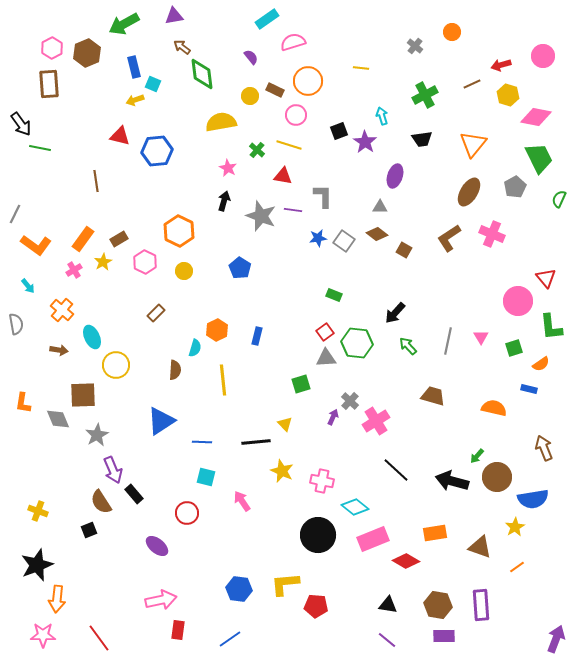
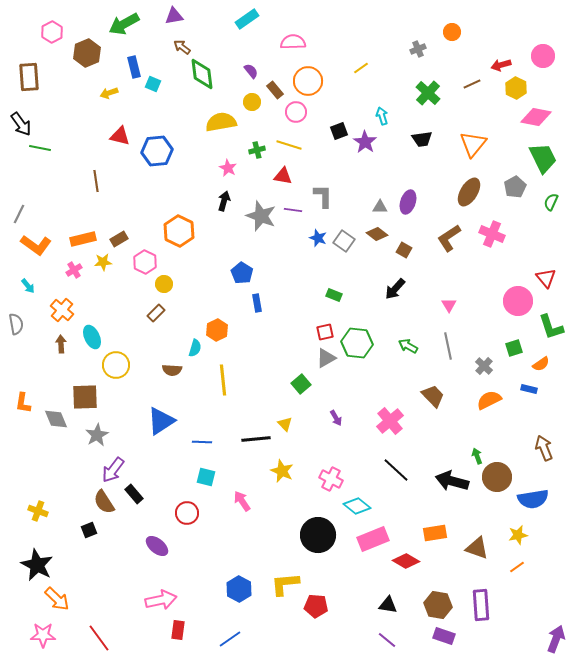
cyan rectangle at (267, 19): moved 20 px left
pink semicircle at (293, 42): rotated 15 degrees clockwise
gray cross at (415, 46): moved 3 px right, 3 px down; rotated 28 degrees clockwise
pink hexagon at (52, 48): moved 16 px up
purple semicircle at (251, 57): moved 14 px down
yellow line at (361, 68): rotated 42 degrees counterclockwise
brown rectangle at (49, 84): moved 20 px left, 7 px up
brown rectangle at (275, 90): rotated 24 degrees clockwise
green cross at (425, 95): moved 3 px right, 2 px up; rotated 20 degrees counterclockwise
yellow hexagon at (508, 95): moved 8 px right, 7 px up; rotated 10 degrees clockwise
yellow circle at (250, 96): moved 2 px right, 6 px down
yellow arrow at (135, 100): moved 26 px left, 7 px up
pink circle at (296, 115): moved 3 px up
green cross at (257, 150): rotated 35 degrees clockwise
green trapezoid at (539, 158): moved 4 px right
purple ellipse at (395, 176): moved 13 px right, 26 px down
green semicircle at (559, 199): moved 8 px left, 3 px down
gray line at (15, 214): moved 4 px right
blue star at (318, 238): rotated 30 degrees clockwise
orange rectangle at (83, 239): rotated 40 degrees clockwise
yellow star at (103, 262): rotated 24 degrees clockwise
blue pentagon at (240, 268): moved 2 px right, 5 px down
yellow circle at (184, 271): moved 20 px left, 13 px down
black arrow at (395, 313): moved 24 px up
green L-shape at (551, 327): rotated 12 degrees counterclockwise
red square at (325, 332): rotated 24 degrees clockwise
blue rectangle at (257, 336): moved 33 px up; rotated 24 degrees counterclockwise
pink triangle at (481, 337): moved 32 px left, 32 px up
gray line at (448, 341): moved 5 px down; rotated 24 degrees counterclockwise
green arrow at (408, 346): rotated 18 degrees counterclockwise
brown arrow at (59, 350): moved 2 px right, 6 px up; rotated 102 degrees counterclockwise
gray triangle at (326, 358): rotated 25 degrees counterclockwise
brown semicircle at (175, 370): moved 3 px left; rotated 90 degrees clockwise
green square at (301, 384): rotated 24 degrees counterclockwise
brown square at (83, 395): moved 2 px right, 2 px down
brown trapezoid at (433, 396): rotated 30 degrees clockwise
gray cross at (350, 401): moved 134 px right, 35 px up
orange semicircle at (494, 408): moved 5 px left, 8 px up; rotated 40 degrees counterclockwise
purple arrow at (333, 417): moved 3 px right, 1 px down; rotated 126 degrees clockwise
gray diamond at (58, 419): moved 2 px left
pink cross at (376, 421): moved 14 px right; rotated 8 degrees counterclockwise
black line at (256, 442): moved 3 px up
green arrow at (477, 456): rotated 119 degrees clockwise
purple arrow at (113, 470): rotated 60 degrees clockwise
pink cross at (322, 481): moved 9 px right, 2 px up; rotated 15 degrees clockwise
brown semicircle at (101, 502): moved 3 px right
cyan diamond at (355, 507): moved 2 px right, 1 px up
yellow star at (515, 527): moved 3 px right, 8 px down; rotated 18 degrees clockwise
brown triangle at (480, 547): moved 3 px left, 1 px down
black star at (37, 565): rotated 24 degrees counterclockwise
blue hexagon at (239, 589): rotated 20 degrees clockwise
orange arrow at (57, 599): rotated 52 degrees counterclockwise
purple rectangle at (444, 636): rotated 20 degrees clockwise
